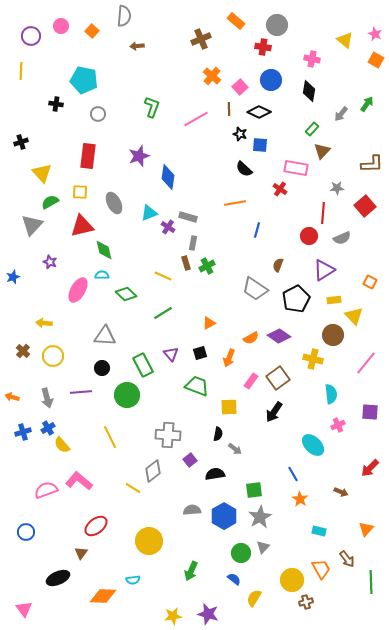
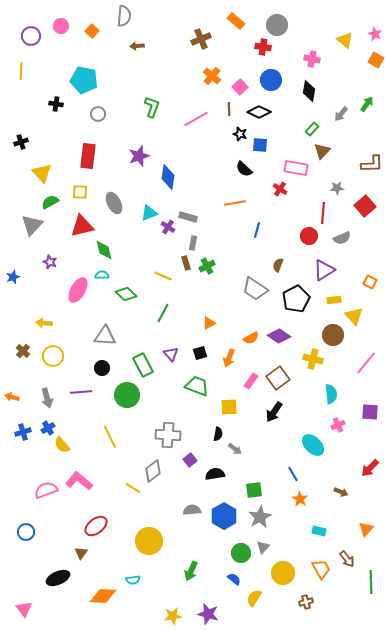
green line at (163, 313): rotated 30 degrees counterclockwise
yellow circle at (292, 580): moved 9 px left, 7 px up
